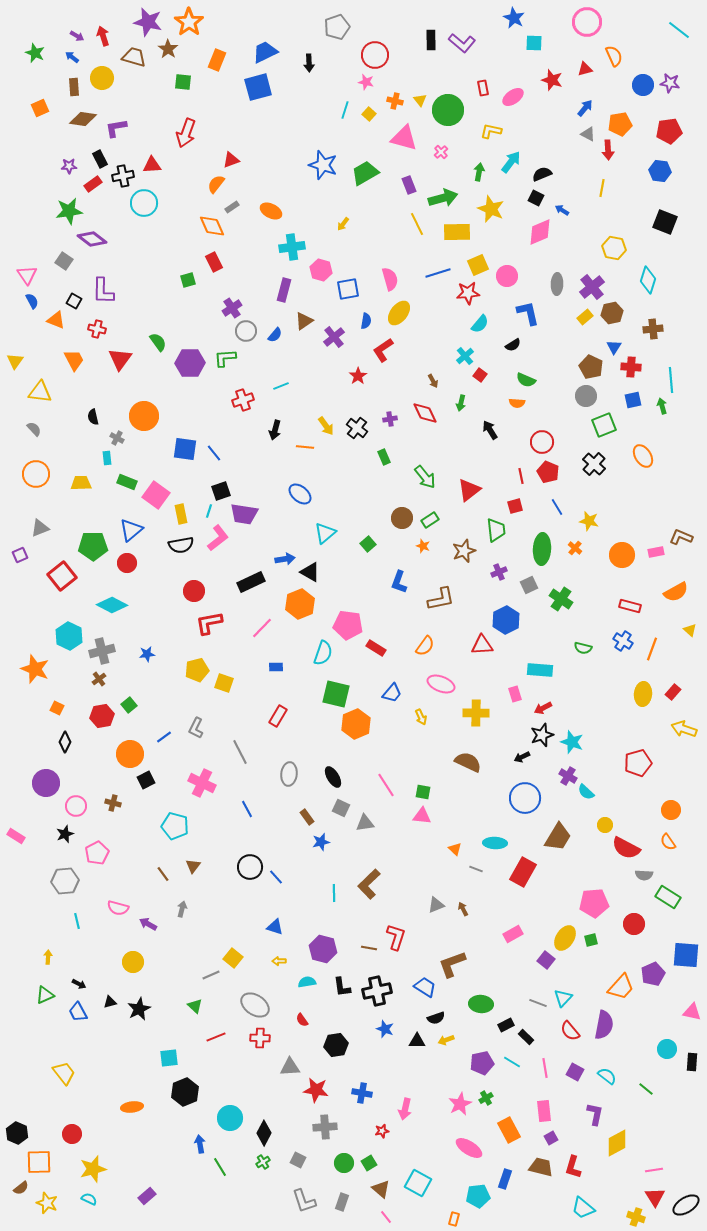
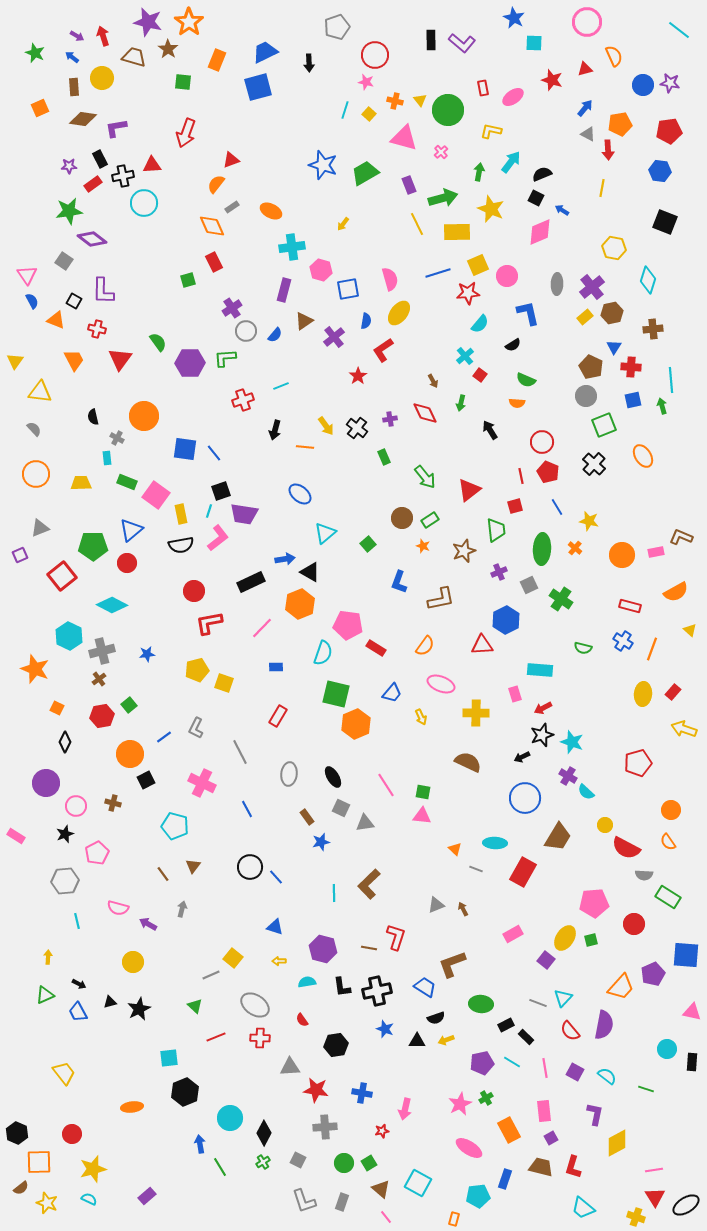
green line at (646, 1089): rotated 21 degrees counterclockwise
